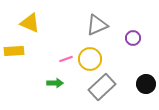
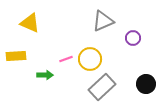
gray triangle: moved 6 px right, 4 px up
yellow rectangle: moved 2 px right, 5 px down
green arrow: moved 10 px left, 8 px up
